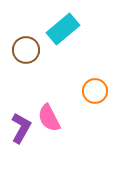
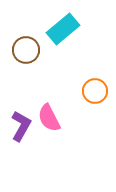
purple L-shape: moved 2 px up
